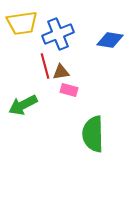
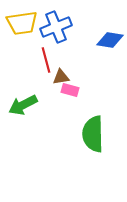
blue cross: moved 2 px left, 7 px up
red line: moved 1 px right, 6 px up
brown triangle: moved 5 px down
pink rectangle: moved 1 px right
